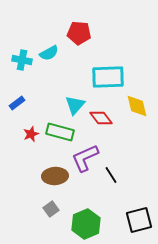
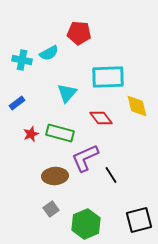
cyan triangle: moved 8 px left, 12 px up
green rectangle: moved 1 px down
